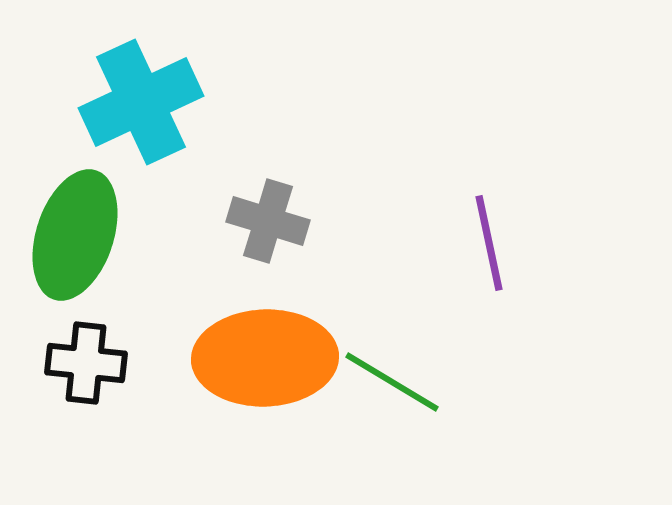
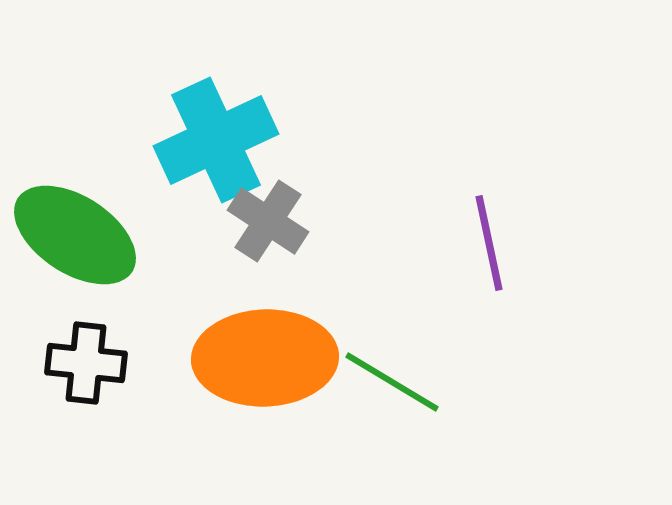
cyan cross: moved 75 px right, 38 px down
gray cross: rotated 16 degrees clockwise
green ellipse: rotated 75 degrees counterclockwise
